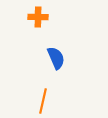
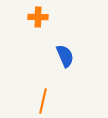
blue semicircle: moved 9 px right, 2 px up
